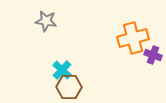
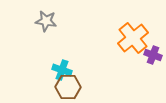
orange cross: rotated 24 degrees counterclockwise
cyan cross: rotated 24 degrees counterclockwise
brown hexagon: moved 1 px left
